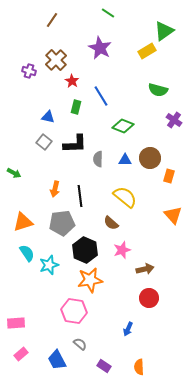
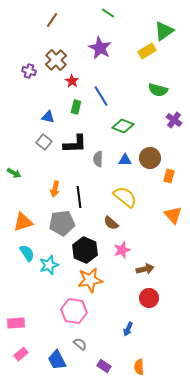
black line at (80, 196): moved 1 px left, 1 px down
